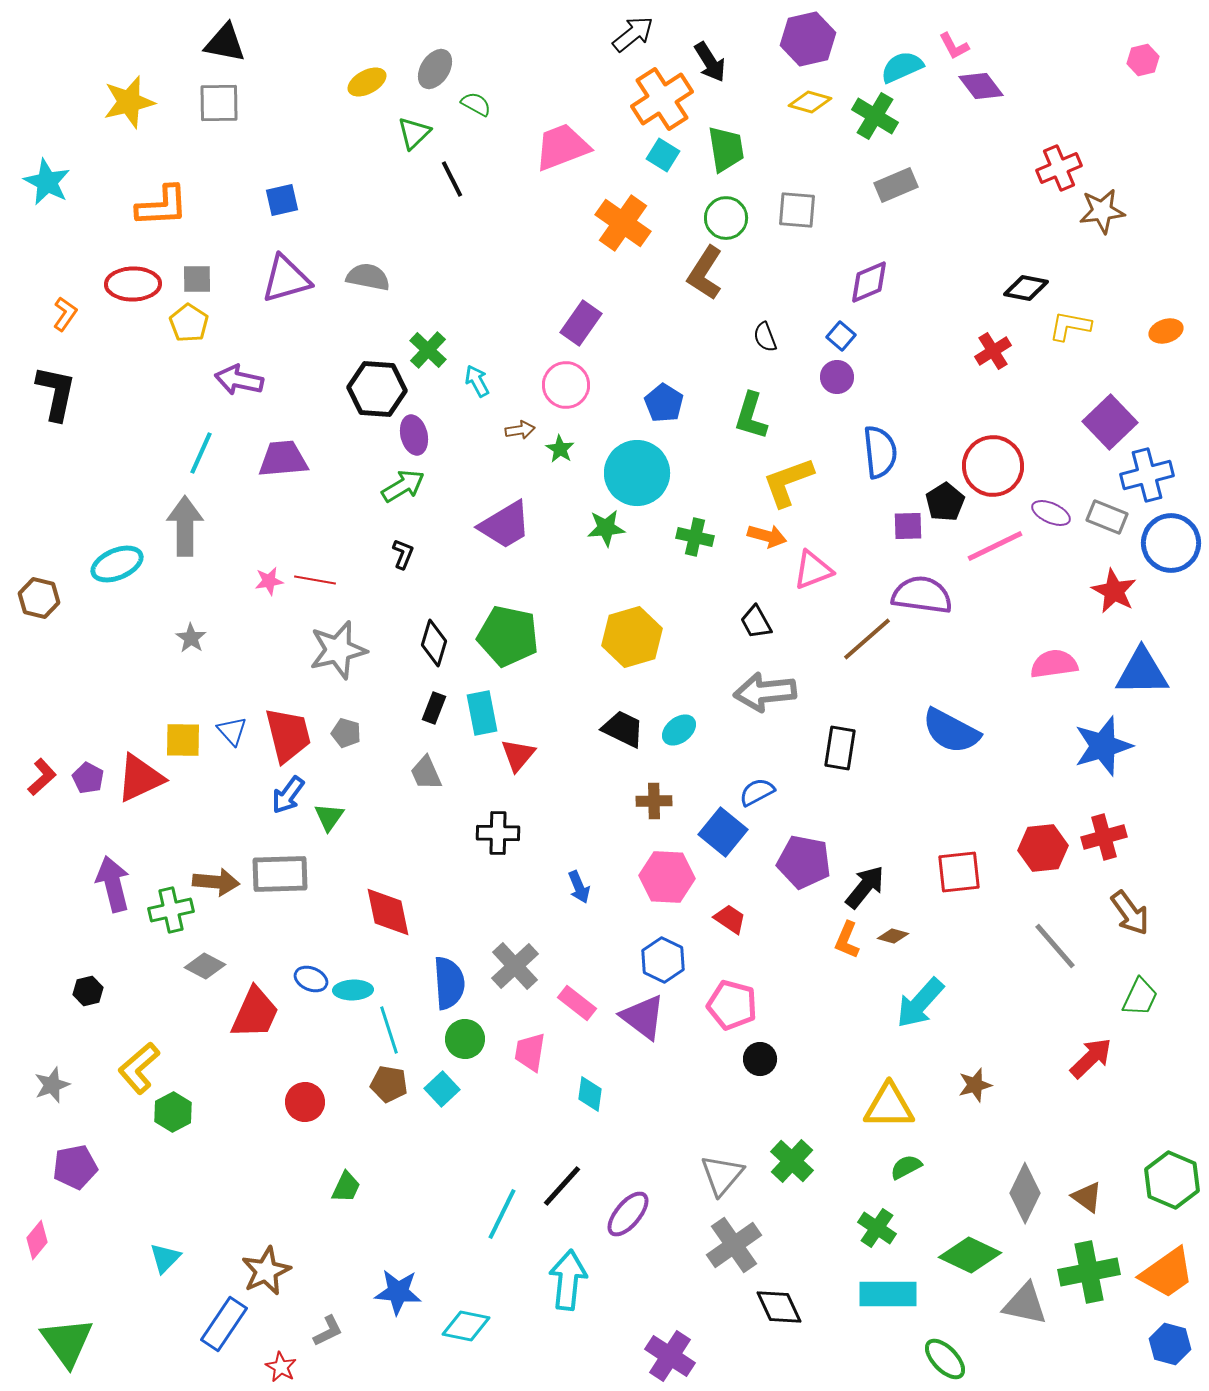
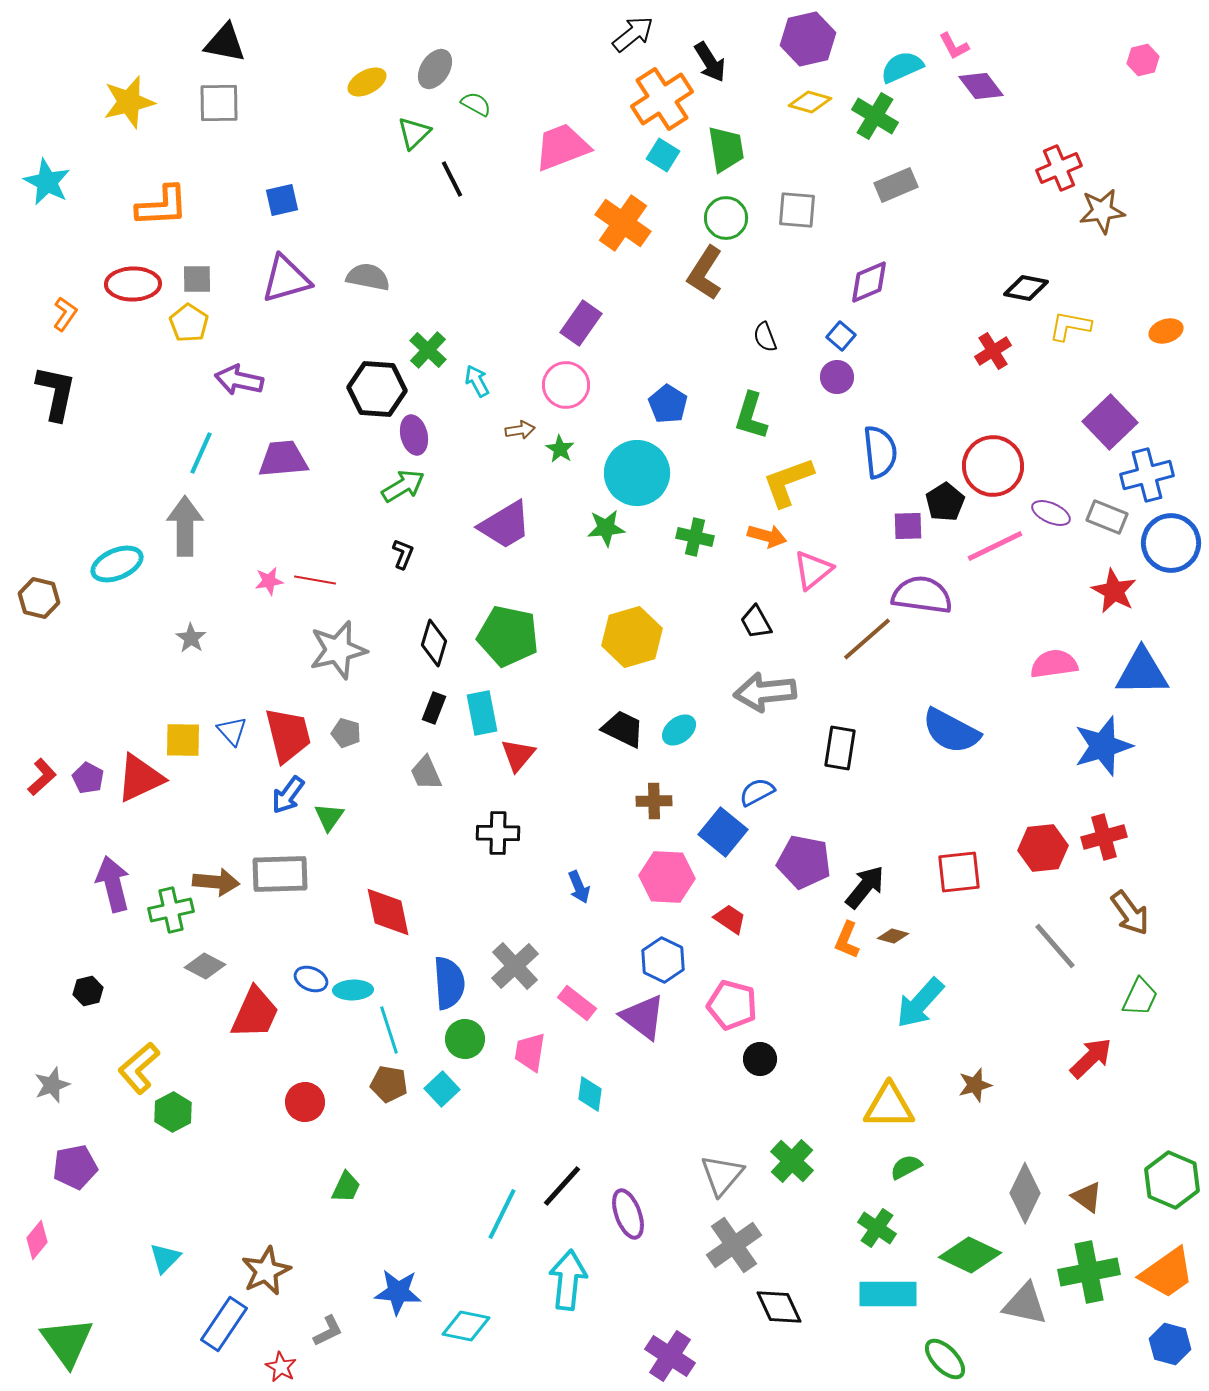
blue pentagon at (664, 403): moved 4 px right, 1 px down
pink triangle at (813, 570): rotated 18 degrees counterclockwise
purple ellipse at (628, 1214): rotated 60 degrees counterclockwise
